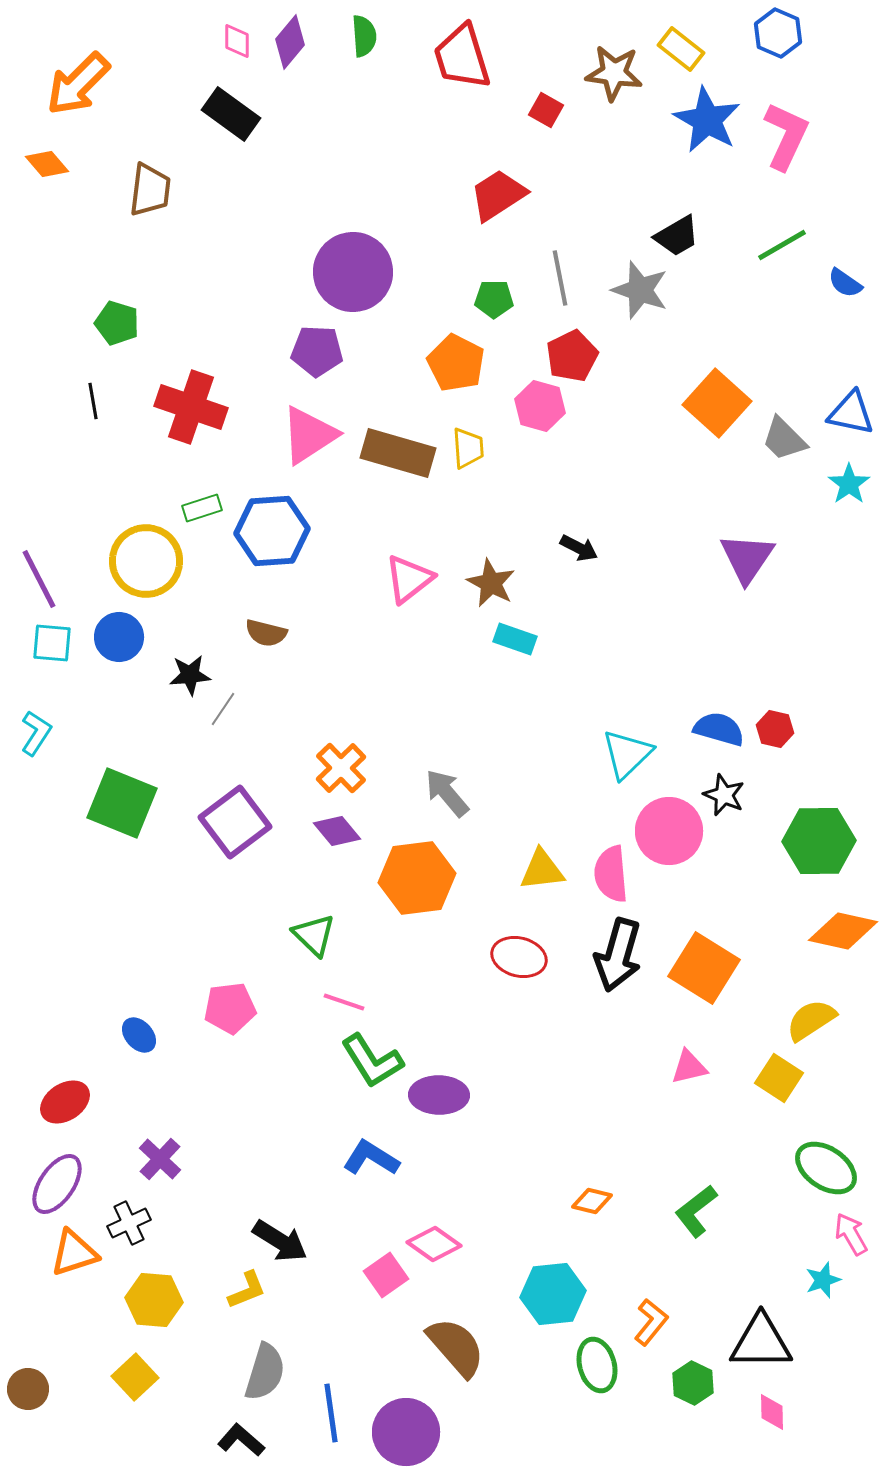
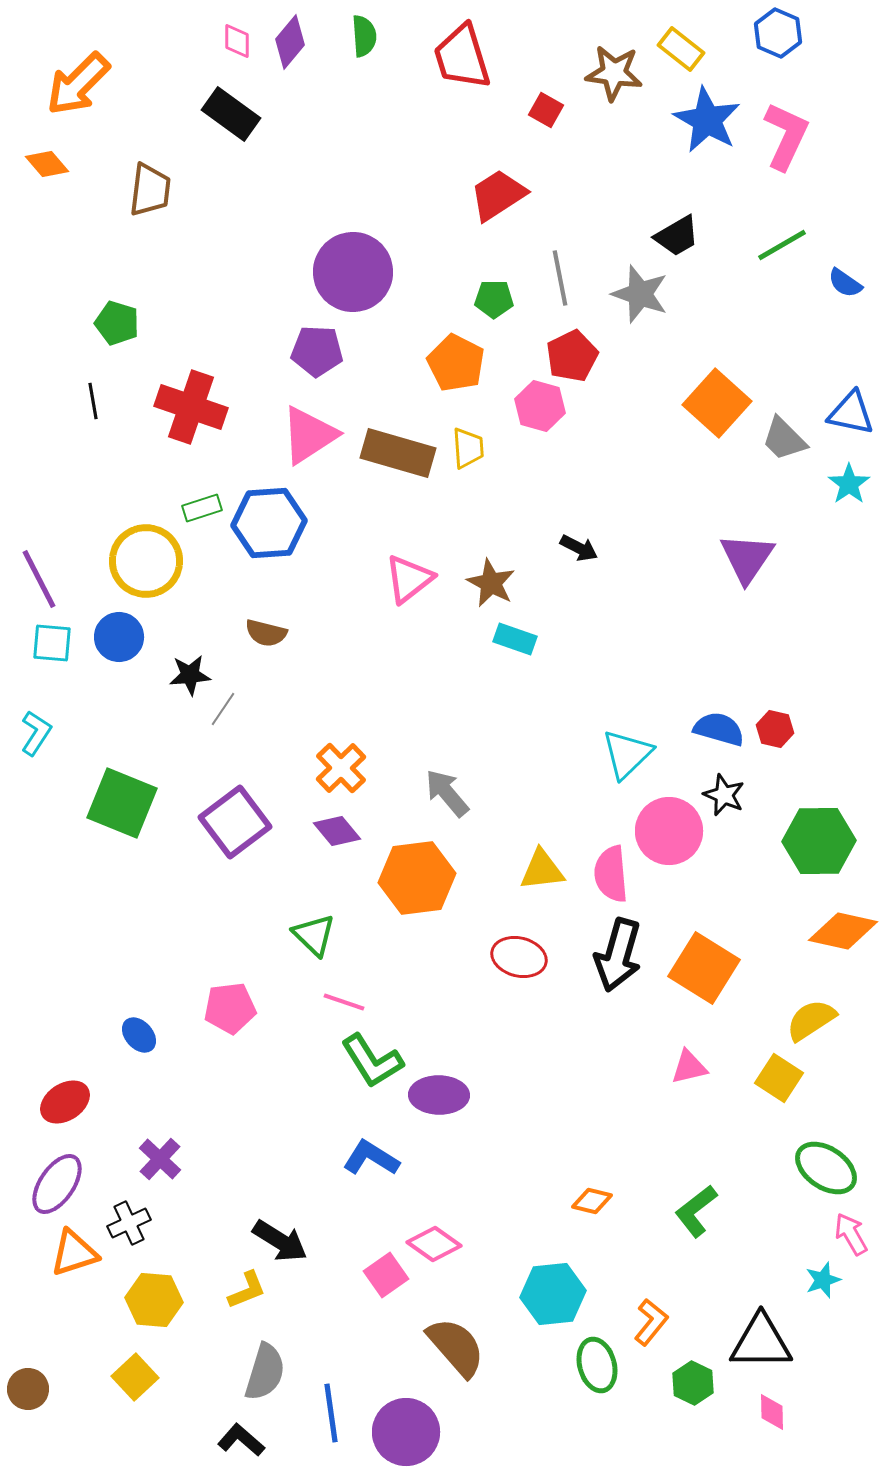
gray star at (640, 290): moved 4 px down
blue hexagon at (272, 531): moved 3 px left, 8 px up
